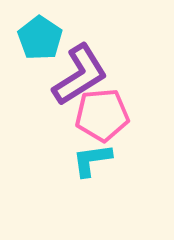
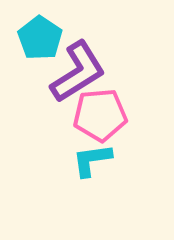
purple L-shape: moved 2 px left, 3 px up
pink pentagon: moved 2 px left
